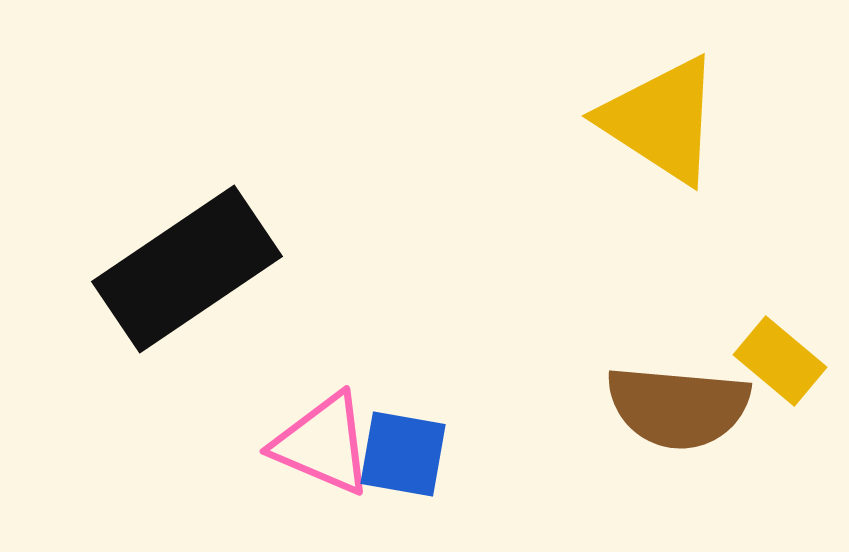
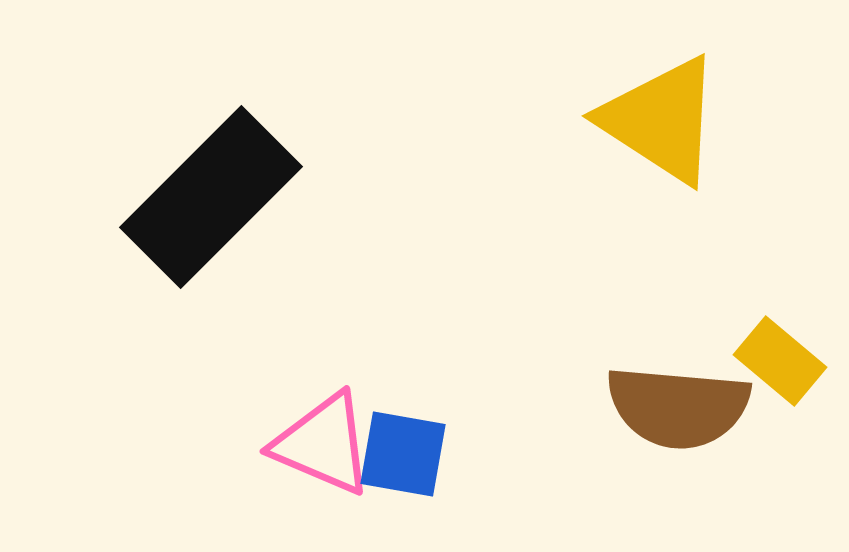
black rectangle: moved 24 px right, 72 px up; rotated 11 degrees counterclockwise
